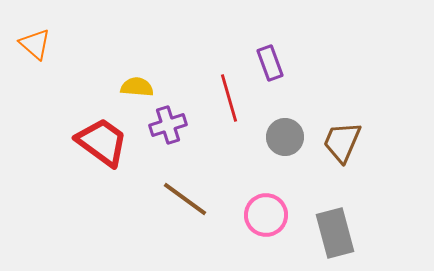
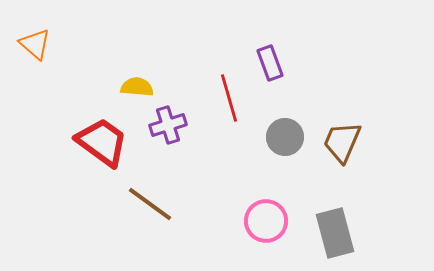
brown line: moved 35 px left, 5 px down
pink circle: moved 6 px down
